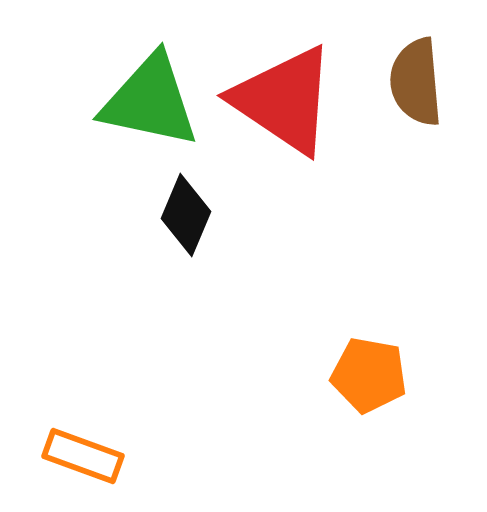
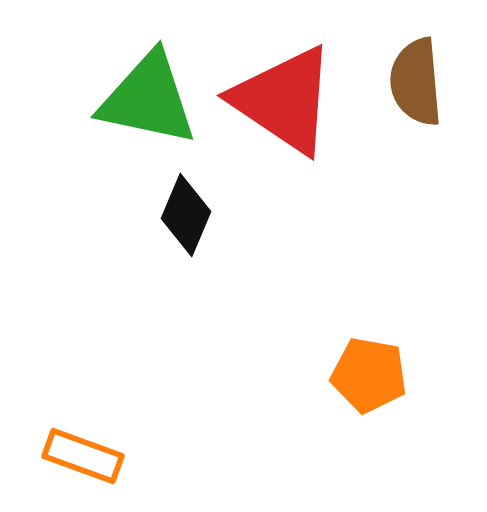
green triangle: moved 2 px left, 2 px up
